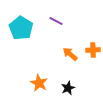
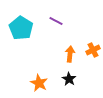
orange cross: rotated 24 degrees counterclockwise
orange arrow: rotated 56 degrees clockwise
black star: moved 1 px right, 9 px up; rotated 16 degrees counterclockwise
